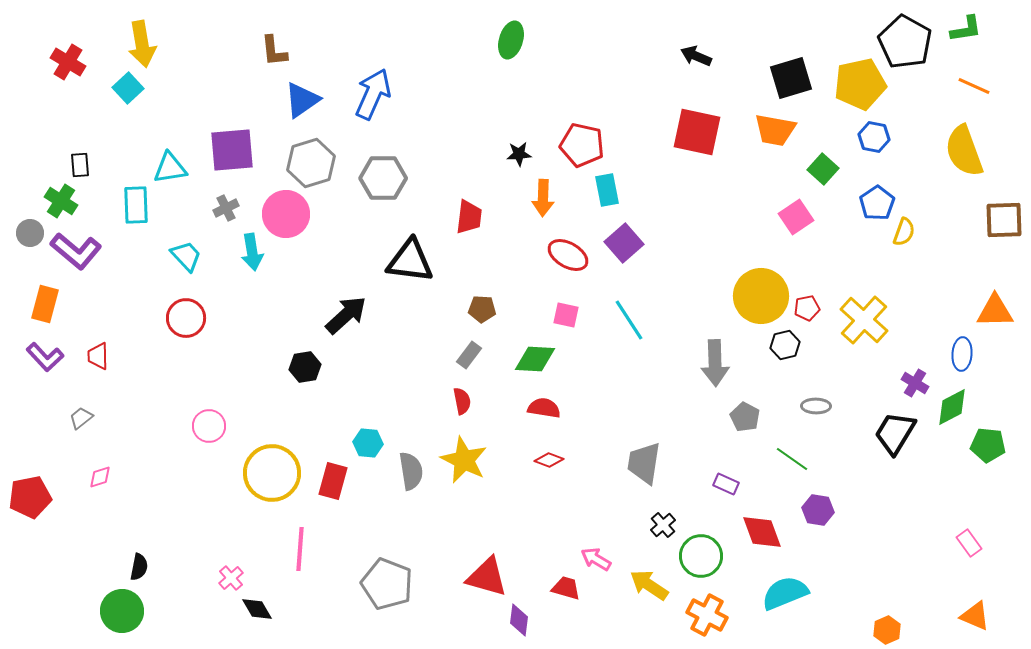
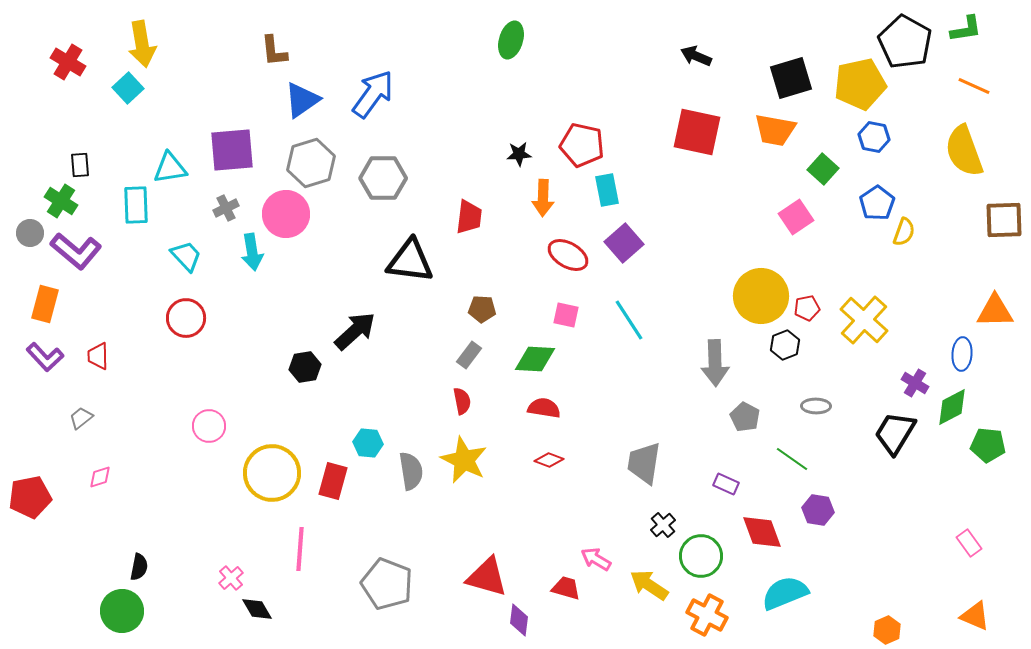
blue arrow at (373, 94): rotated 12 degrees clockwise
black arrow at (346, 315): moved 9 px right, 16 px down
black hexagon at (785, 345): rotated 8 degrees counterclockwise
